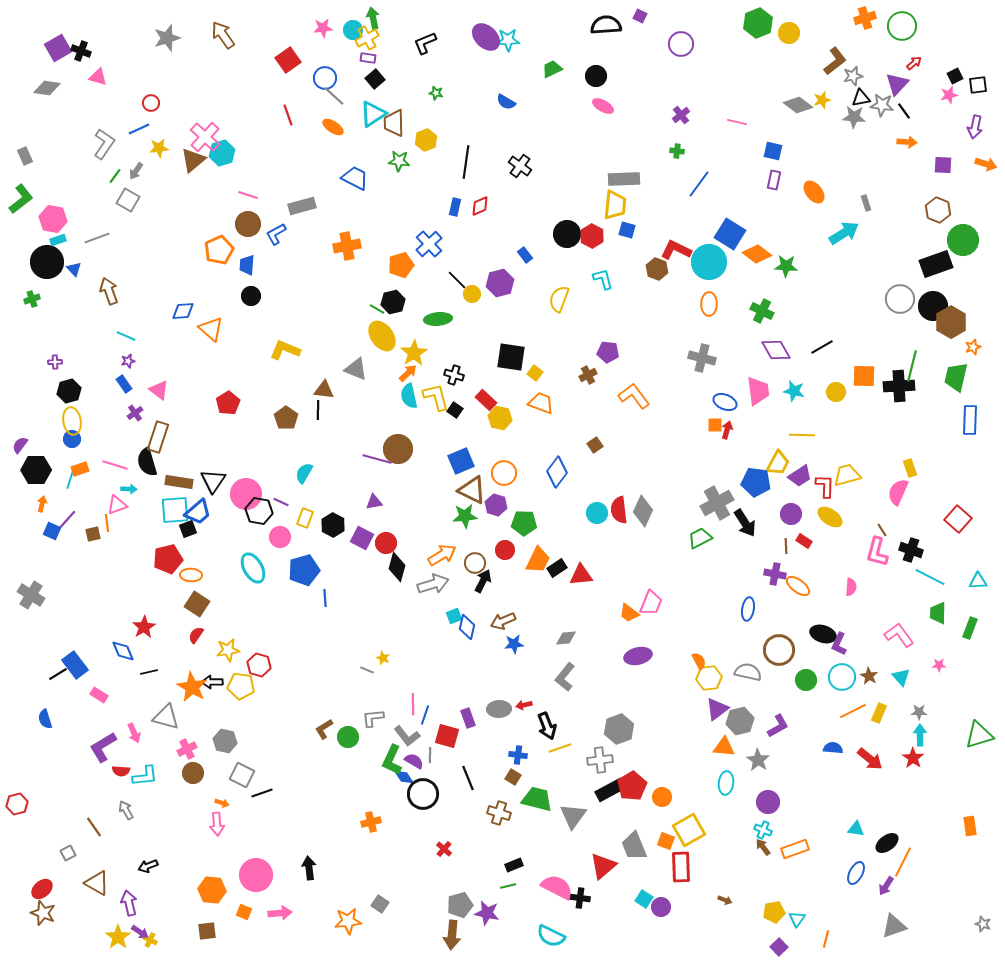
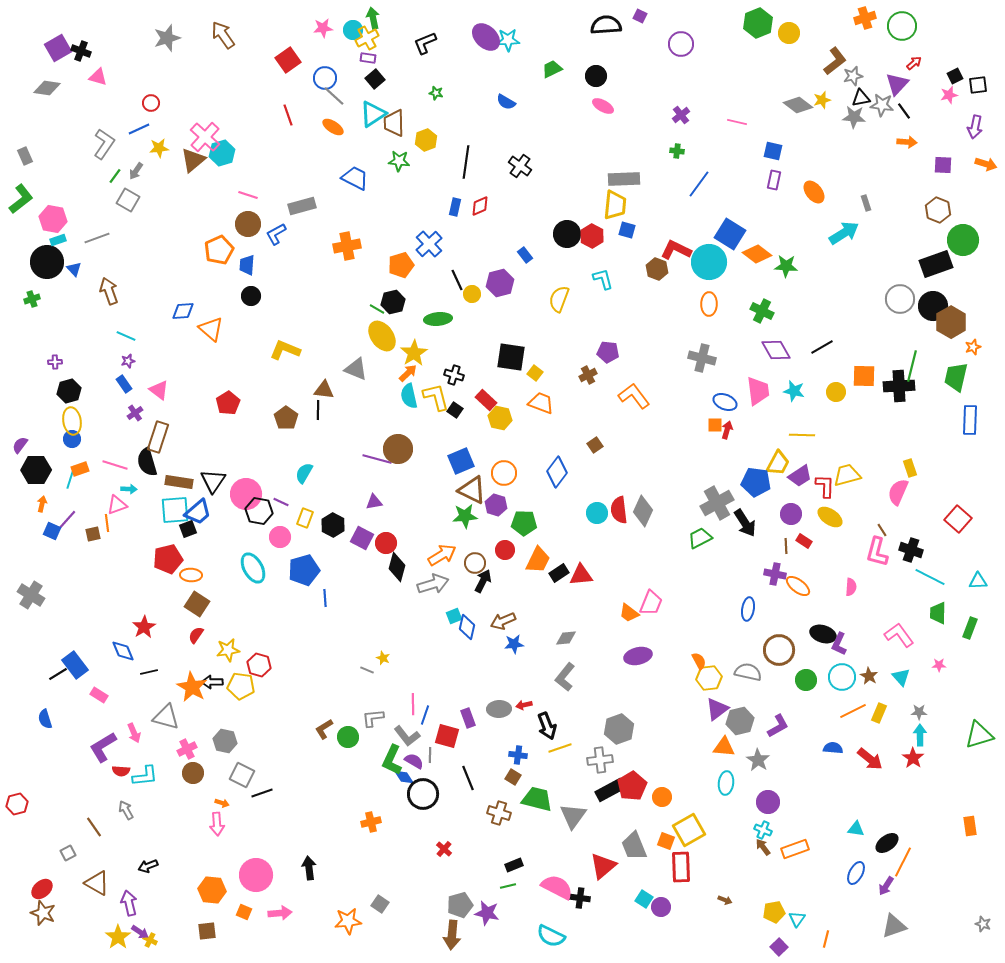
black line at (457, 280): rotated 20 degrees clockwise
black rectangle at (557, 568): moved 2 px right, 5 px down
